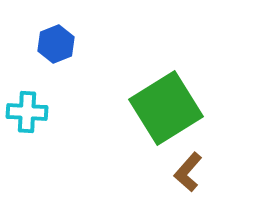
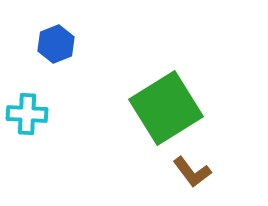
cyan cross: moved 2 px down
brown L-shape: moved 4 px right; rotated 78 degrees counterclockwise
